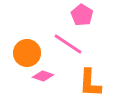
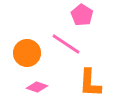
pink line: moved 2 px left
pink diamond: moved 6 px left, 11 px down
